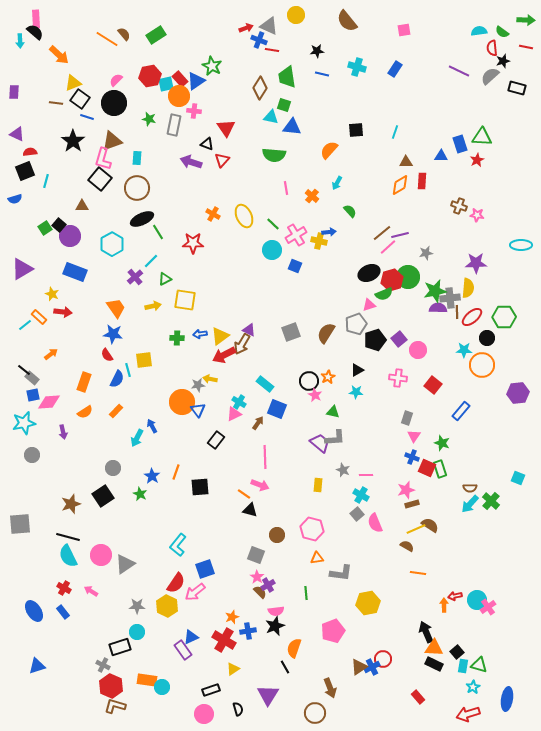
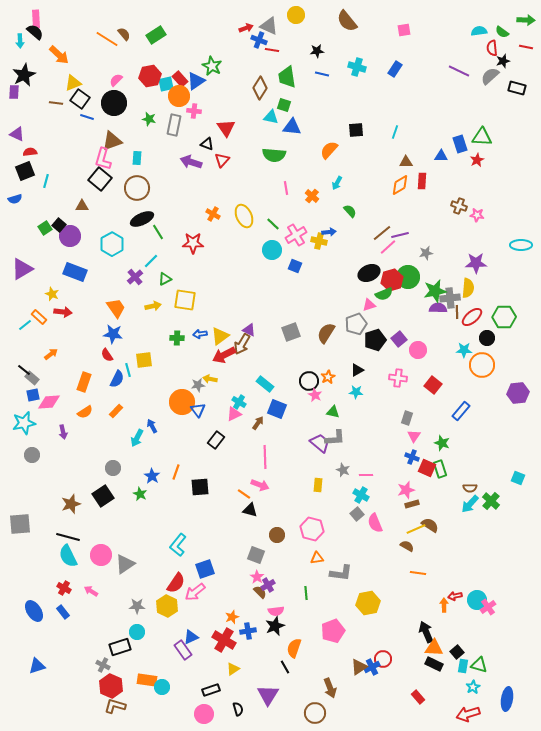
black star at (73, 141): moved 49 px left, 66 px up; rotated 10 degrees clockwise
